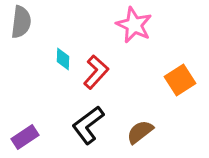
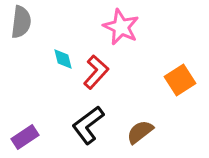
pink star: moved 13 px left, 2 px down
cyan diamond: rotated 15 degrees counterclockwise
